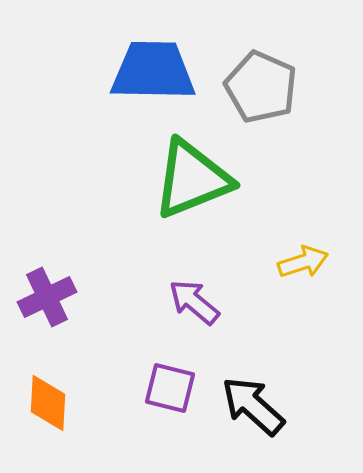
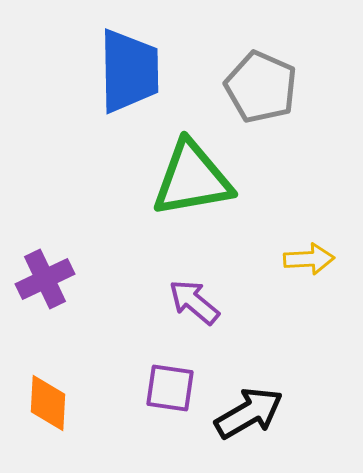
blue trapezoid: moved 24 px left; rotated 88 degrees clockwise
green triangle: rotated 12 degrees clockwise
yellow arrow: moved 6 px right, 3 px up; rotated 15 degrees clockwise
purple cross: moved 2 px left, 18 px up
purple square: rotated 6 degrees counterclockwise
black arrow: moved 4 px left, 7 px down; rotated 108 degrees clockwise
